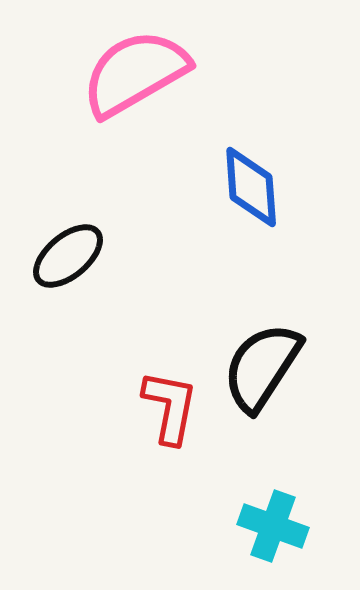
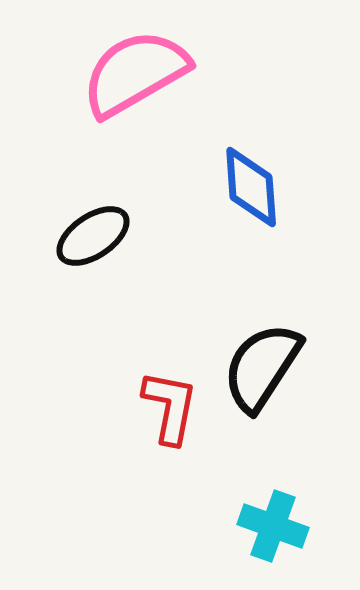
black ellipse: moved 25 px right, 20 px up; rotated 6 degrees clockwise
